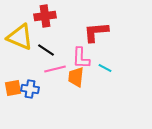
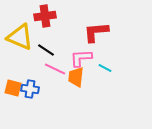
pink L-shape: rotated 85 degrees clockwise
pink line: rotated 40 degrees clockwise
orange square: rotated 24 degrees clockwise
